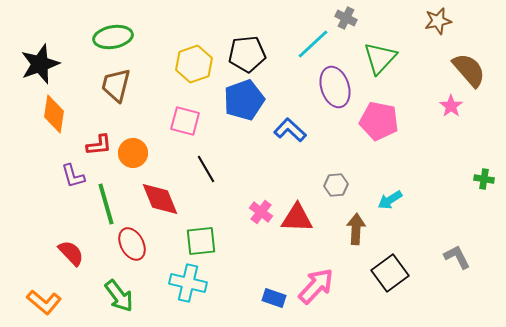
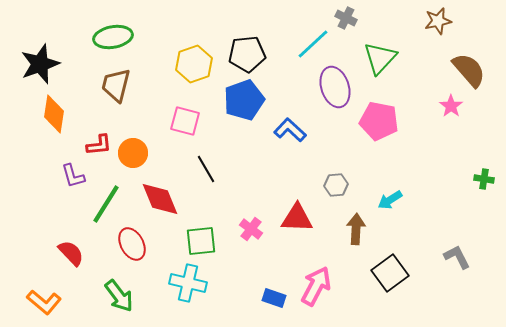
green line: rotated 48 degrees clockwise
pink cross: moved 10 px left, 17 px down
pink arrow: rotated 15 degrees counterclockwise
